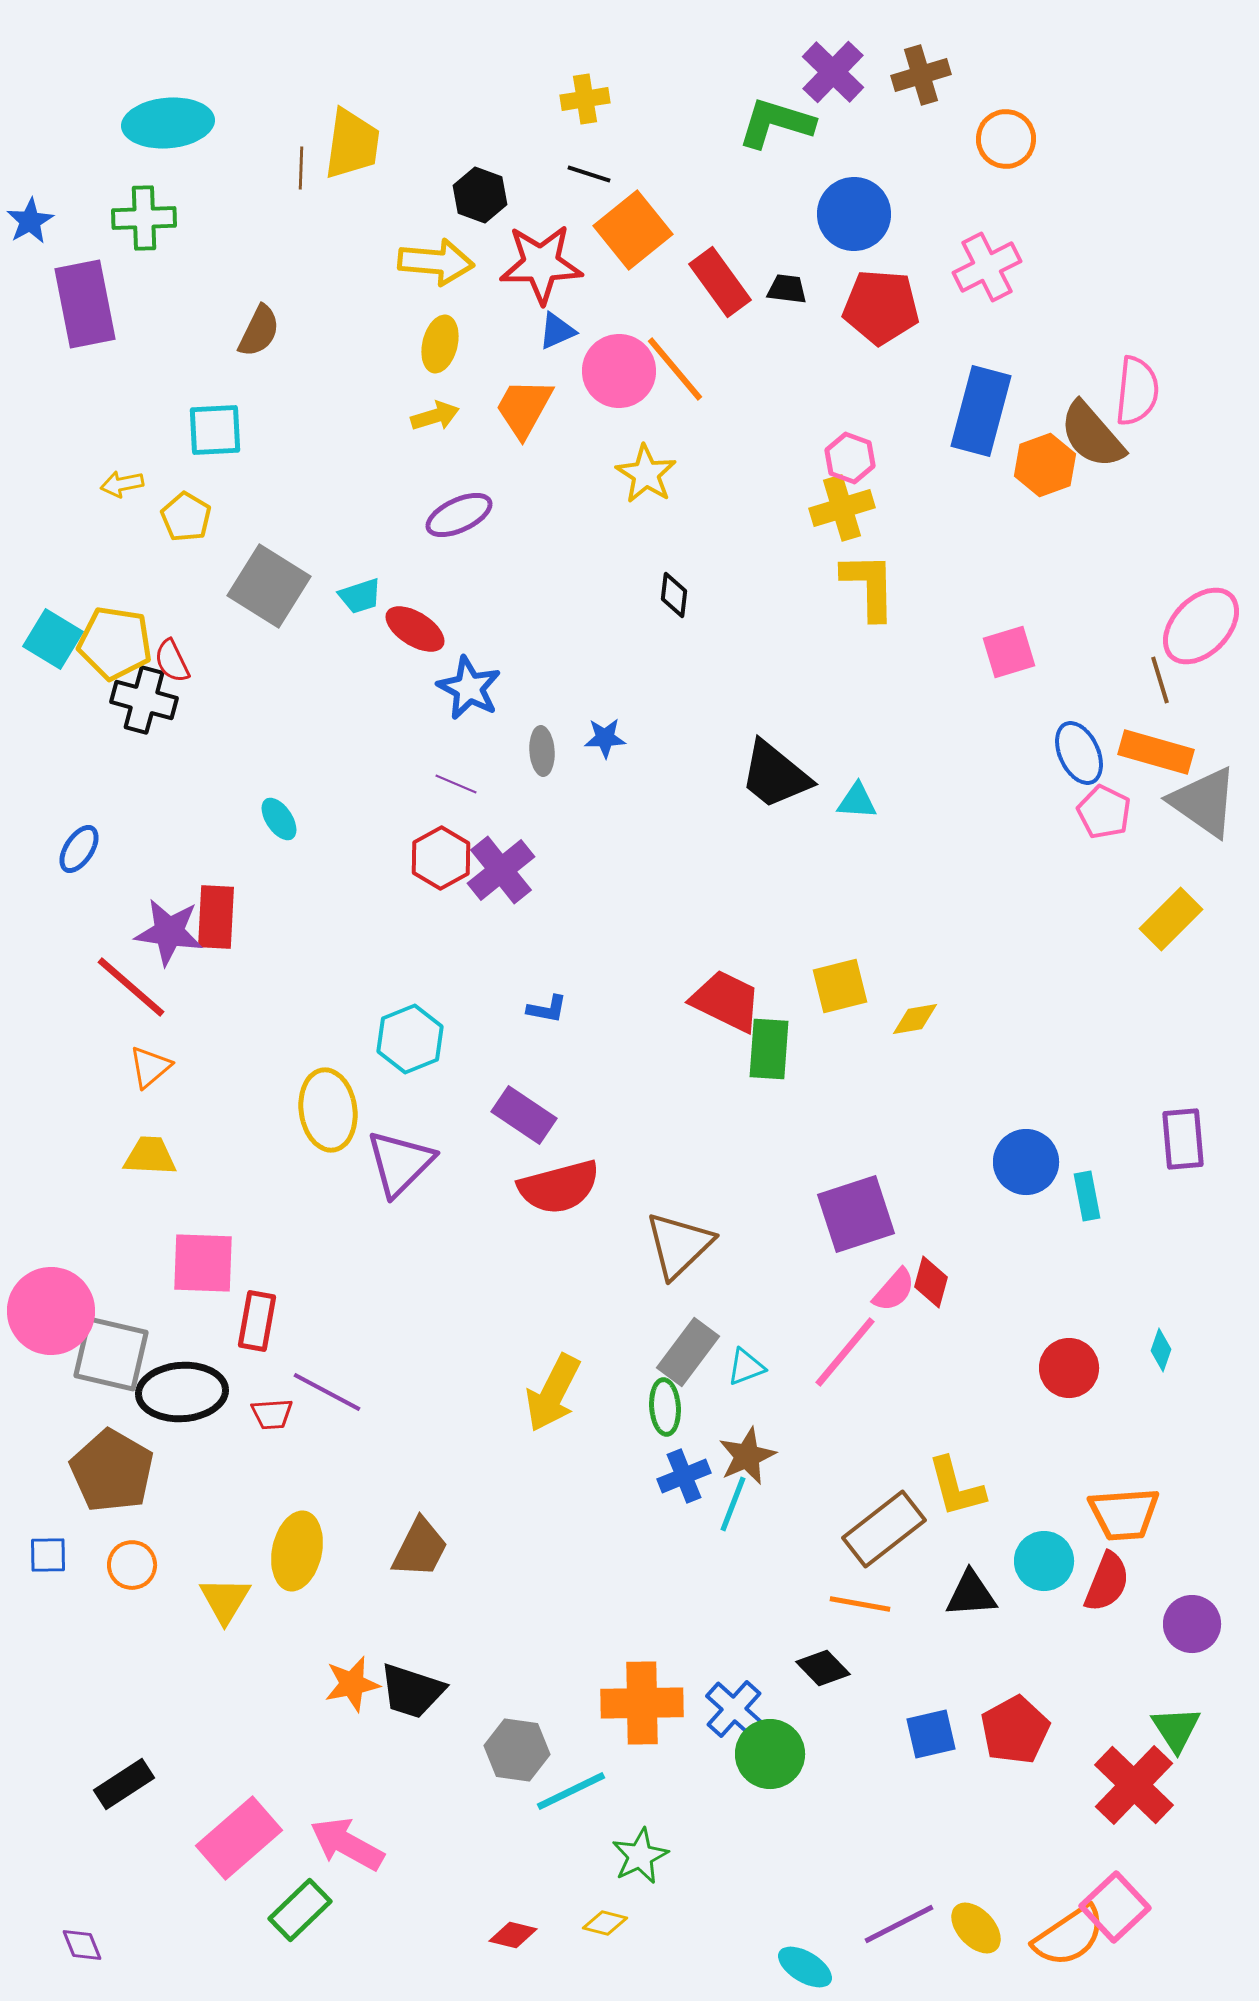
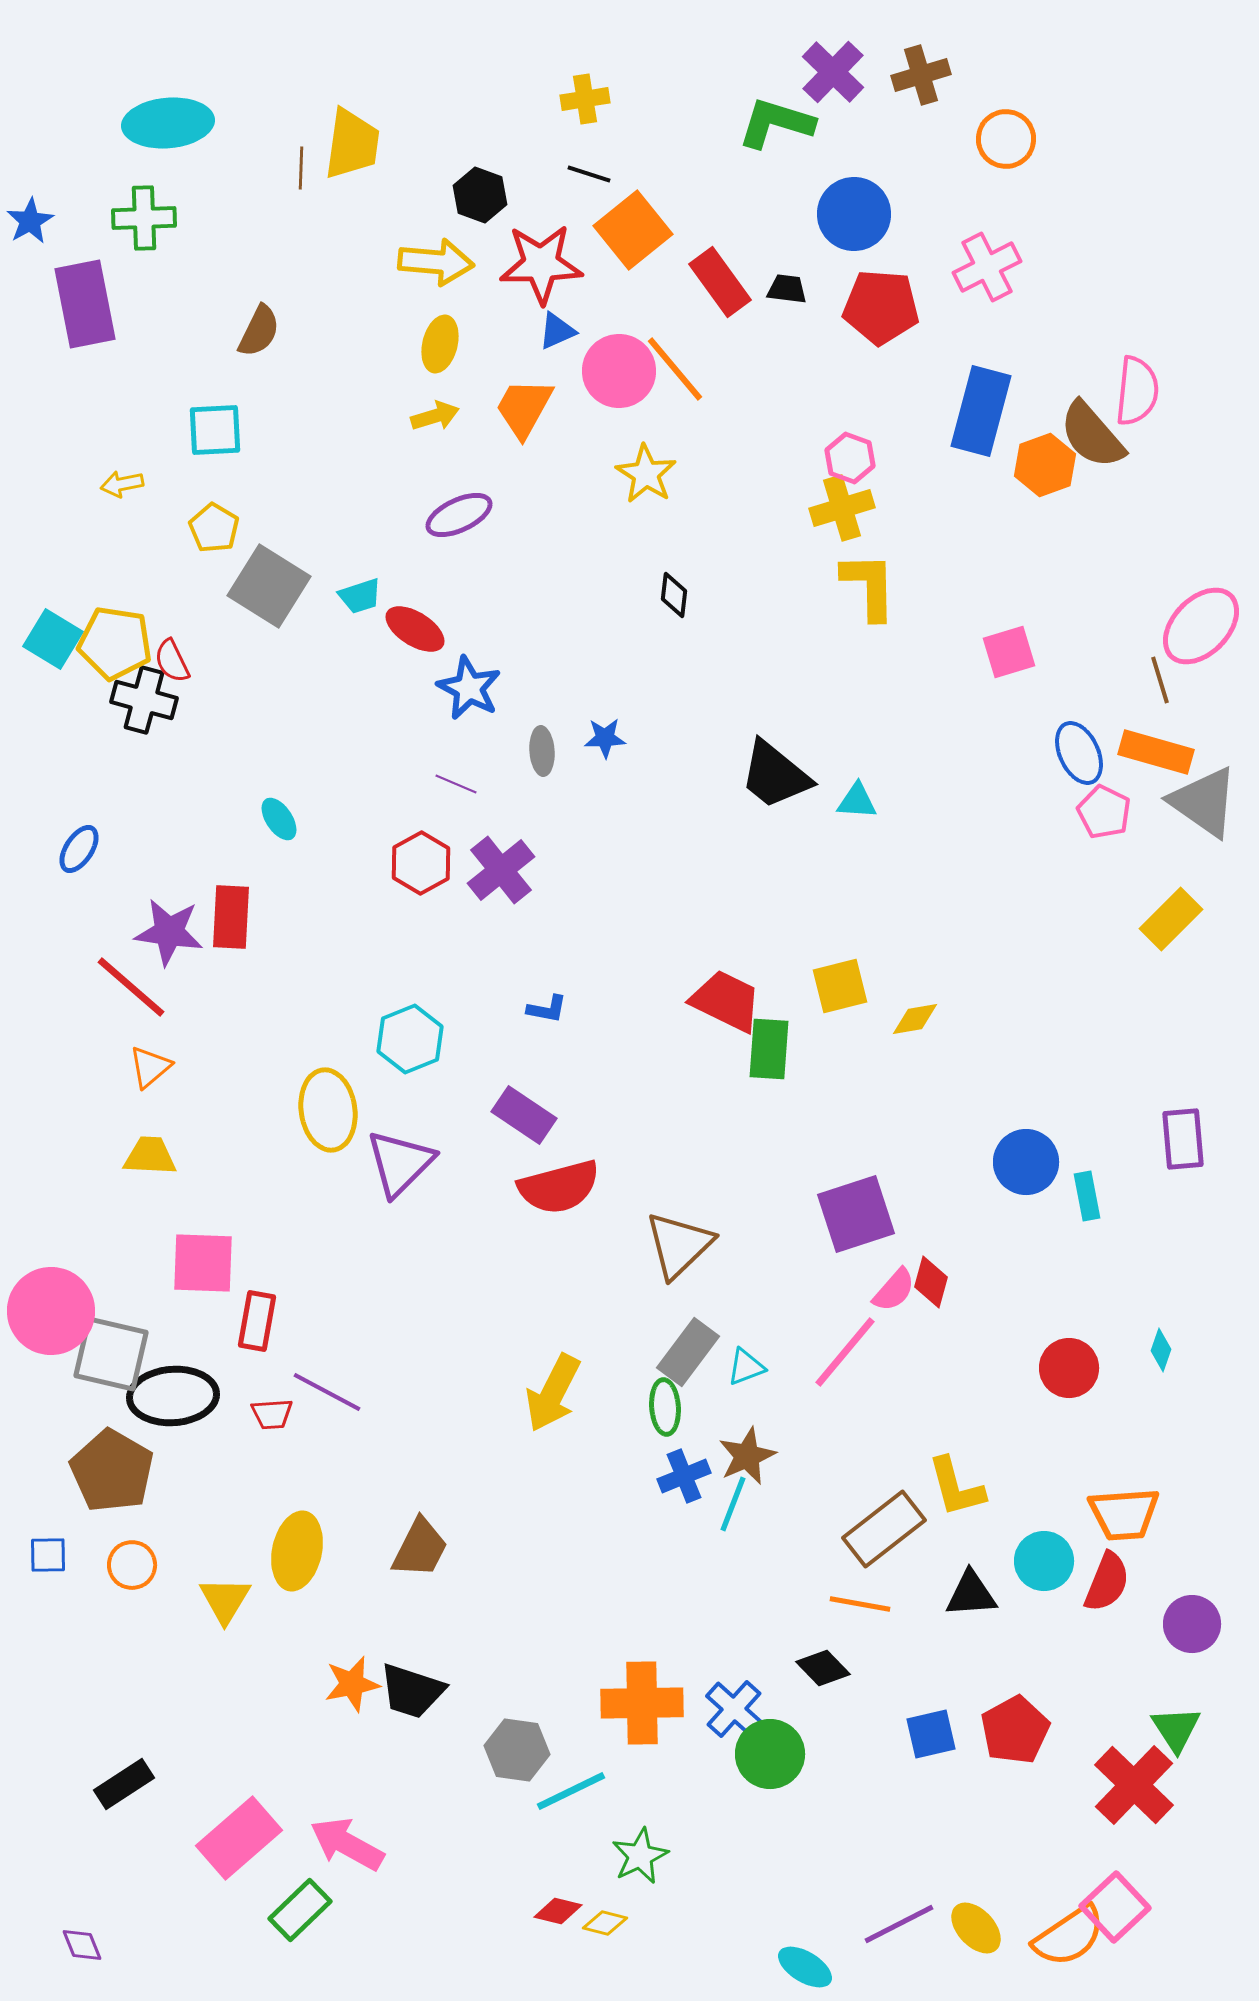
yellow pentagon at (186, 517): moved 28 px right, 11 px down
red hexagon at (441, 858): moved 20 px left, 5 px down
red rectangle at (216, 917): moved 15 px right
black ellipse at (182, 1392): moved 9 px left, 4 px down
red diamond at (513, 1935): moved 45 px right, 24 px up
